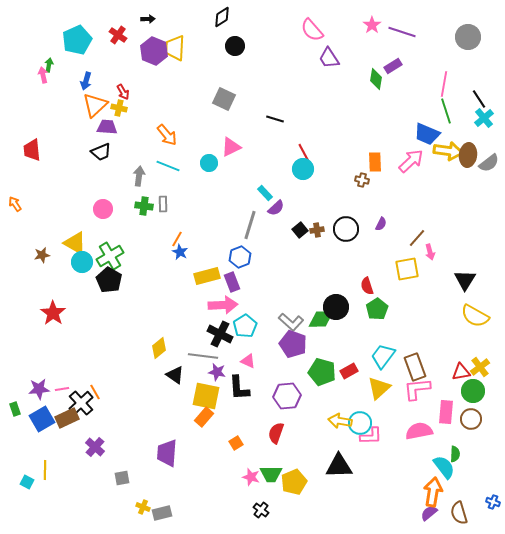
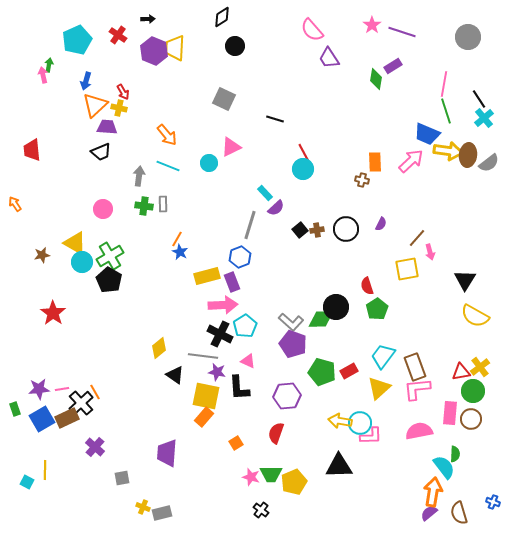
pink rectangle at (446, 412): moved 4 px right, 1 px down
